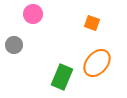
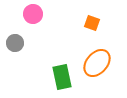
gray circle: moved 1 px right, 2 px up
green rectangle: rotated 35 degrees counterclockwise
